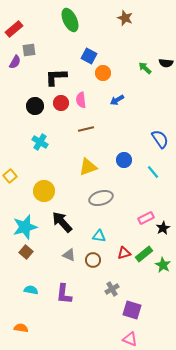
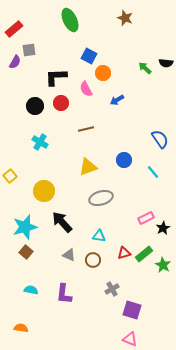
pink semicircle: moved 5 px right, 11 px up; rotated 21 degrees counterclockwise
